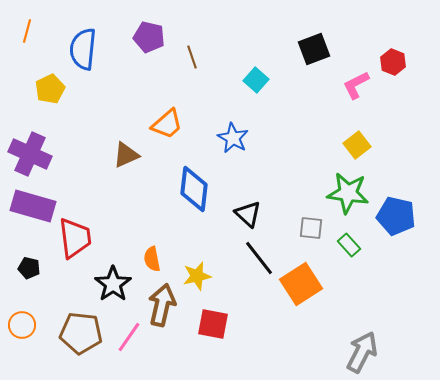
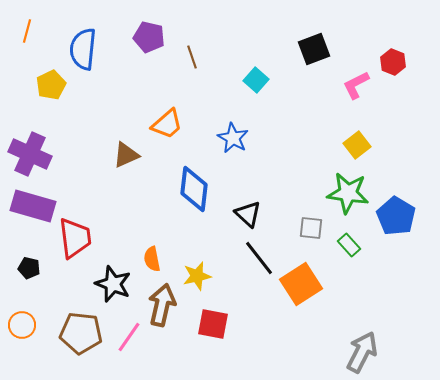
yellow pentagon: moved 1 px right, 4 px up
blue pentagon: rotated 18 degrees clockwise
black star: rotated 15 degrees counterclockwise
